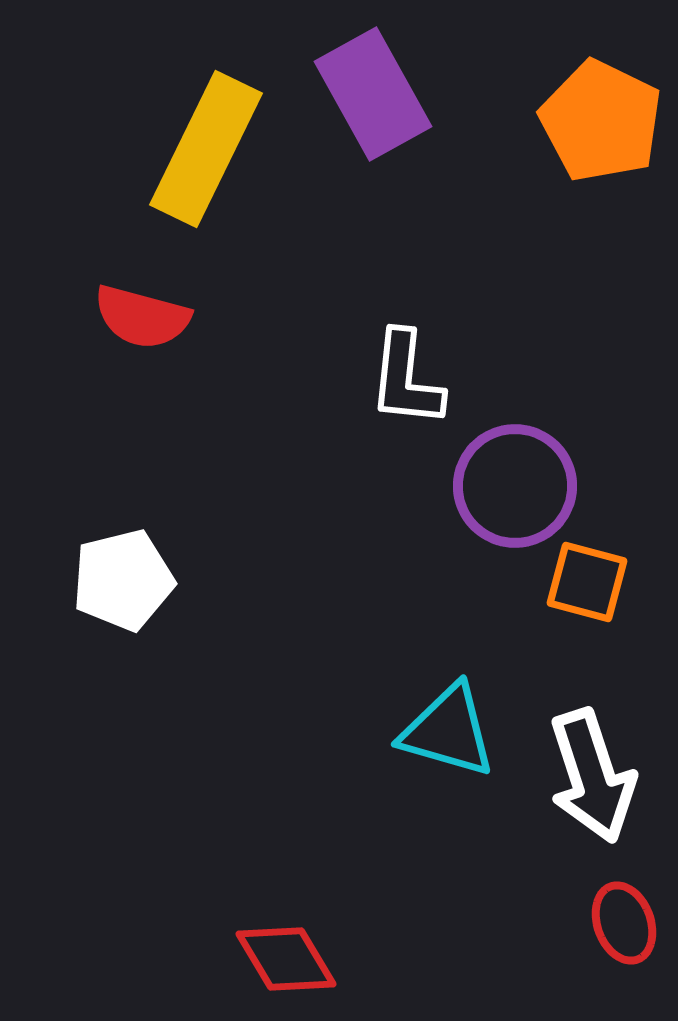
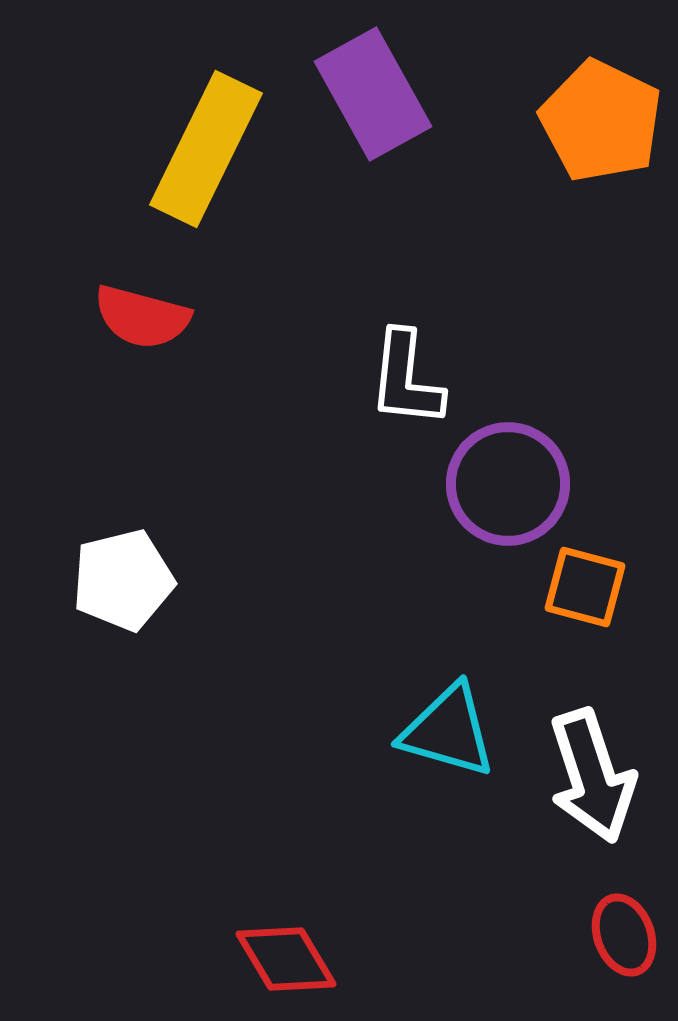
purple circle: moved 7 px left, 2 px up
orange square: moved 2 px left, 5 px down
red ellipse: moved 12 px down
